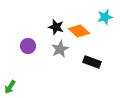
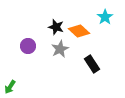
cyan star: rotated 21 degrees counterclockwise
black rectangle: moved 2 px down; rotated 36 degrees clockwise
